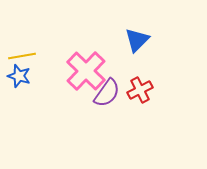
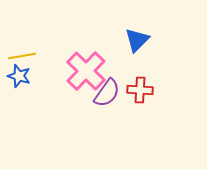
red cross: rotated 30 degrees clockwise
